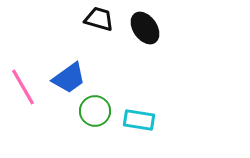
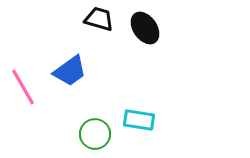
blue trapezoid: moved 1 px right, 7 px up
green circle: moved 23 px down
